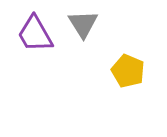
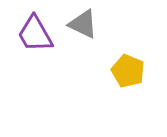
gray triangle: rotated 32 degrees counterclockwise
